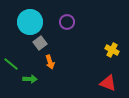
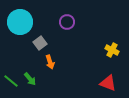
cyan circle: moved 10 px left
green line: moved 17 px down
green arrow: rotated 48 degrees clockwise
